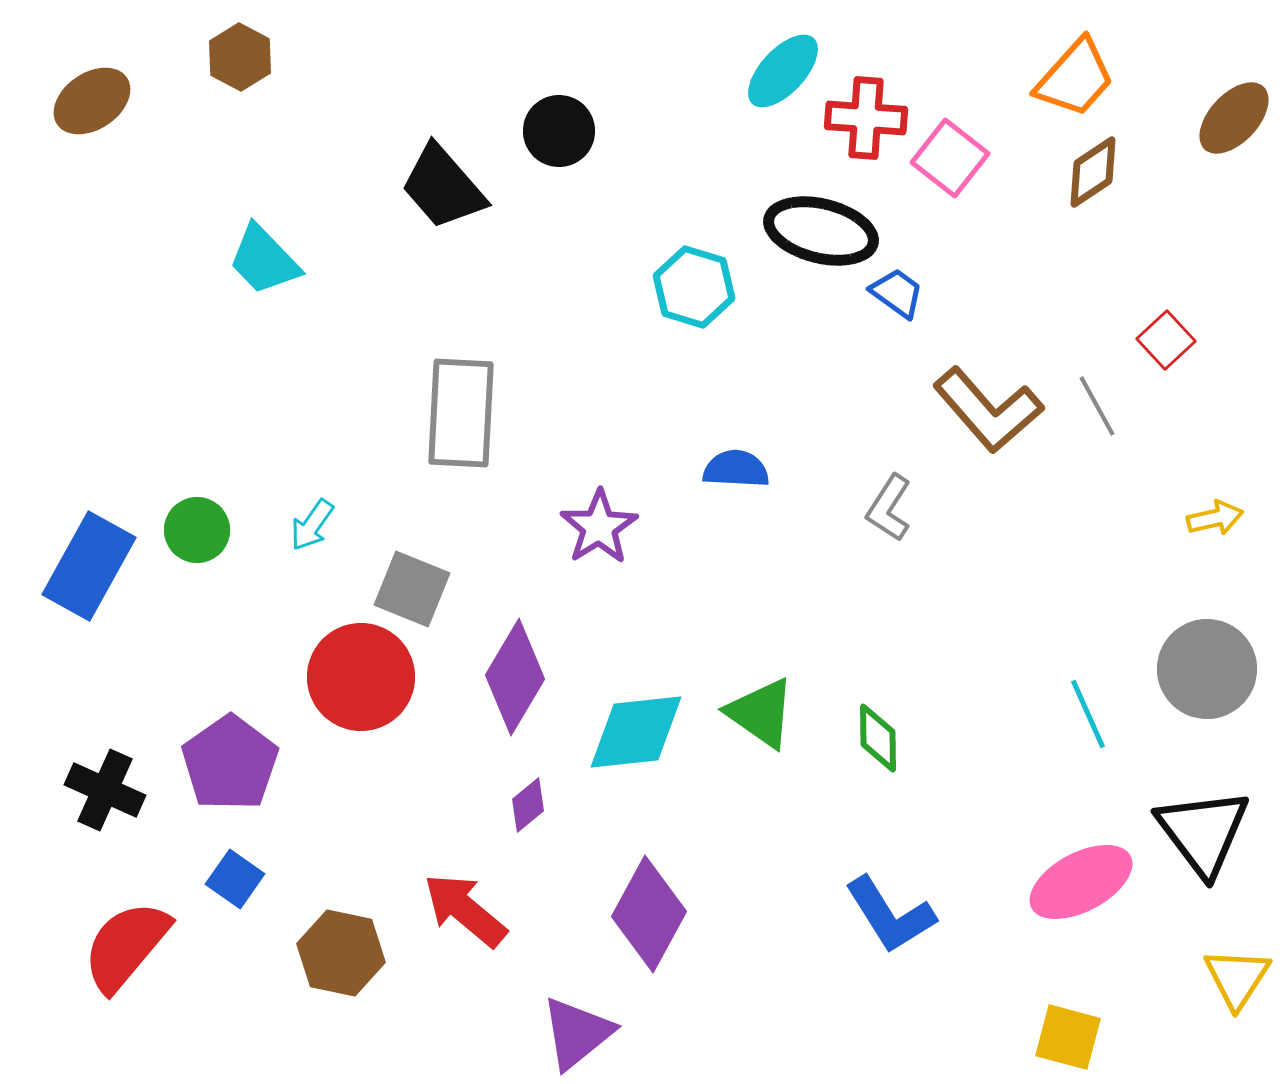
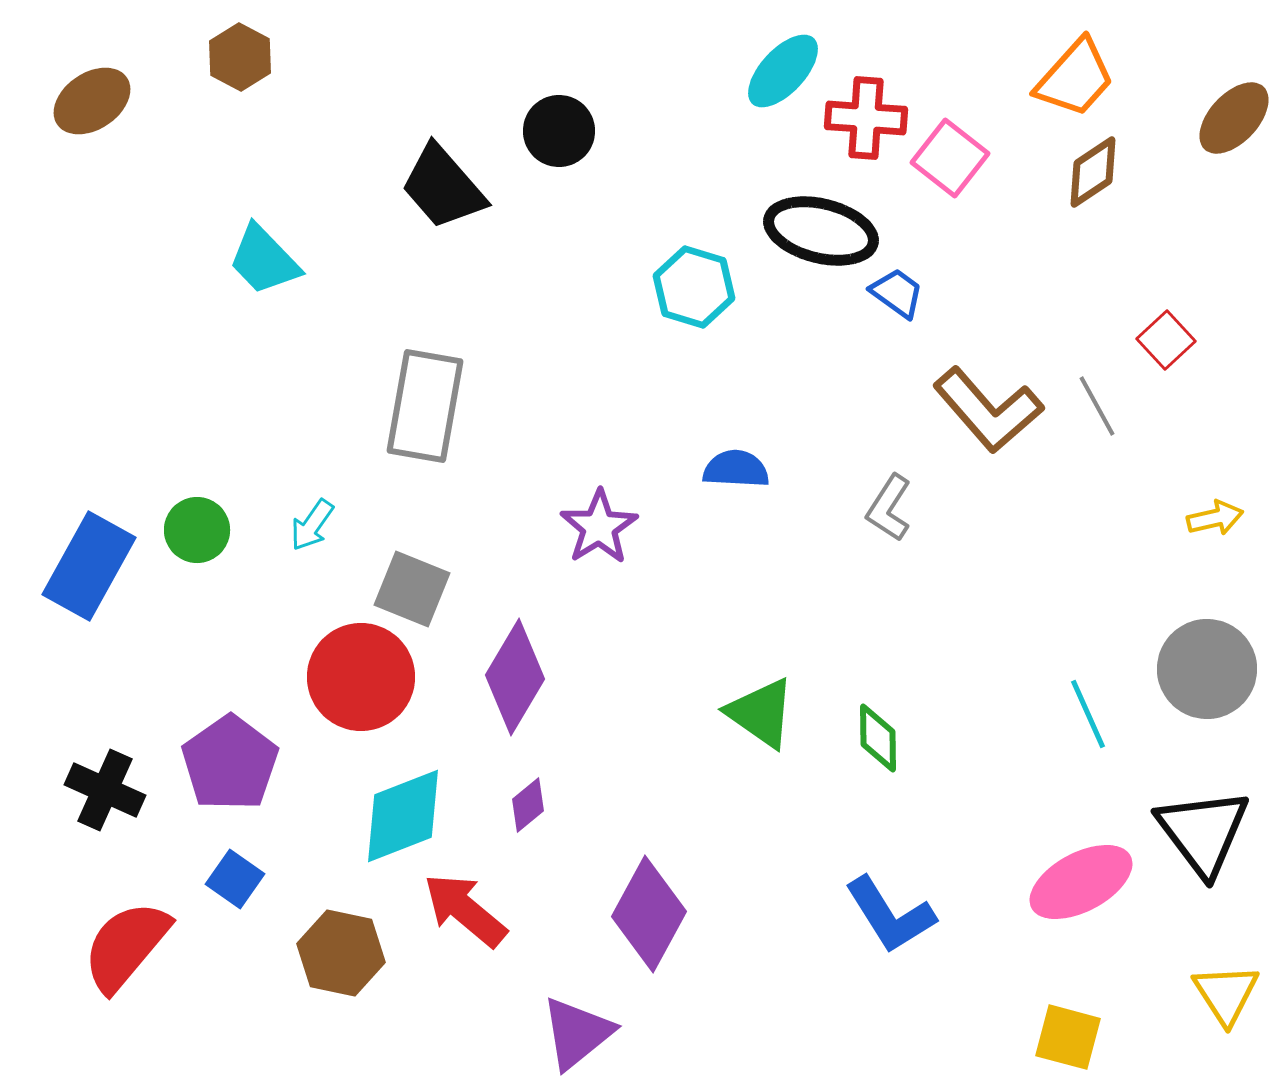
gray rectangle at (461, 413): moved 36 px left, 7 px up; rotated 7 degrees clockwise
cyan diamond at (636, 732): moved 233 px left, 84 px down; rotated 15 degrees counterclockwise
yellow triangle at (1237, 978): moved 11 px left, 16 px down; rotated 6 degrees counterclockwise
